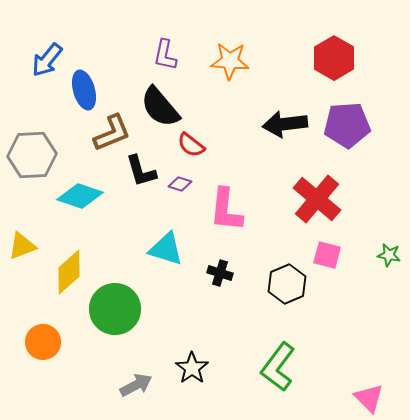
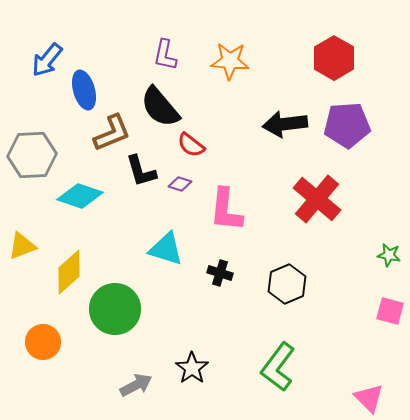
pink square: moved 63 px right, 56 px down
